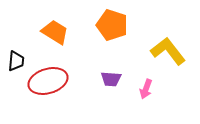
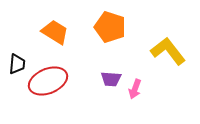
orange pentagon: moved 2 px left, 2 px down
black trapezoid: moved 1 px right, 3 px down
red ellipse: rotated 6 degrees counterclockwise
pink arrow: moved 11 px left
